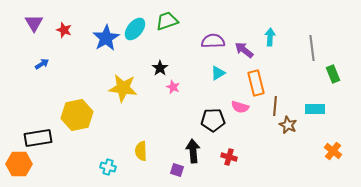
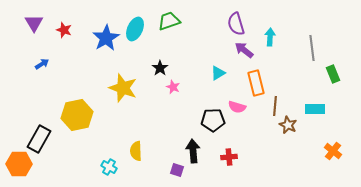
green trapezoid: moved 2 px right
cyan ellipse: rotated 15 degrees counterclockwise
purple semicircle: moved 23 px right, 17 px up; rotated 105 degrees counterclockwise
yellow star: rotated 12 degrees clockwise
pink semicircle: moved 3 px left
black rectangle: moved 1 px right, 1 px down; rotated 52 degrees counterclockwise
yellow semicircle: moved 5 px left
red cross: rotated 21 degrees counterclockwise
cyan cross: moved 1 px right; rotated 14 degrees clockwise
